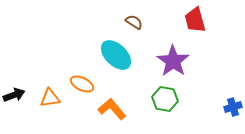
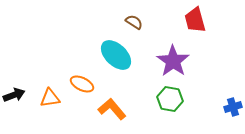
green hexagon: moved 5 px right
